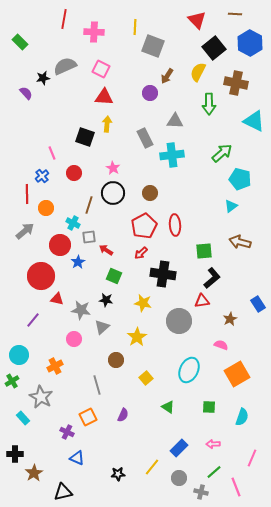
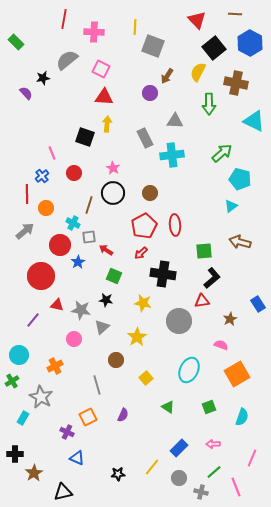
green rectangle at (20, 42): moved 4 px left
gray semicircle at (65, 66): moved 2 px right, 6 px up; rotated 15 degrees counterclockwise
red triangle at (57, 299): moved 6 px down
green square at (209, 407): rotated 24 degrees counterclockwise
cyan rectangle at (23, 418): rotated 72 degrees clockwise
